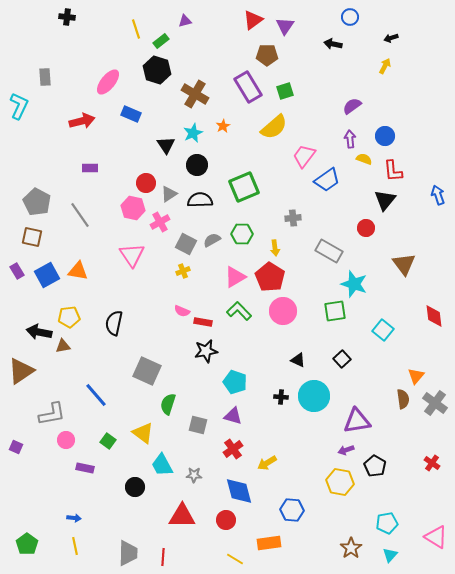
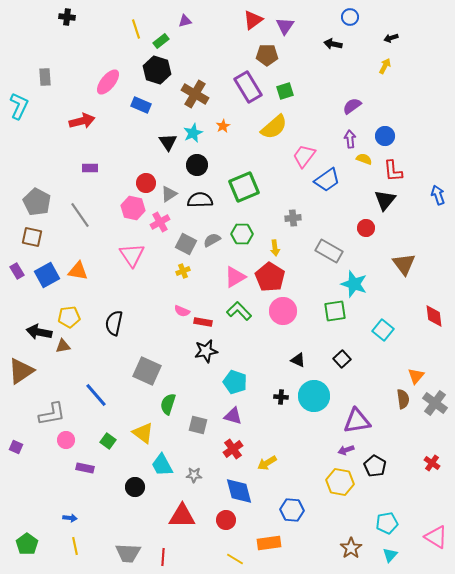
blue rectangle at (131, 114): moved 10 px right, 9 px up
black triangle at (166, 145): moved 2 px right, 3 px up
blue arrow at (74, 518): moved 4 px left
gray trapezoid at (128, 553): rotated 92 degrees clockwise
